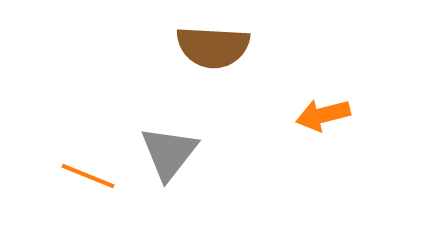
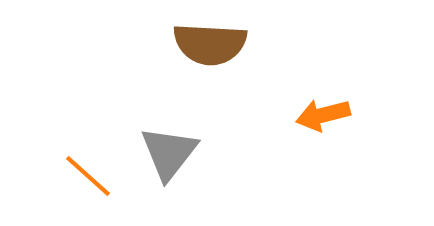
brown semicircle: moved 3 px left, 3 px up
orange line: rotated 20 degrees clockwise
